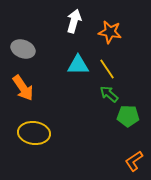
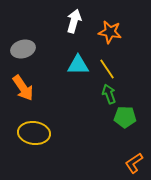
gray ellipse: rotated 35 degrees counterclockwise
green arrow: rotated 30 degrees clockwise
green pentagon: moved 3 px left, 1 px down
orange L-shape: moved 2 px down
